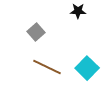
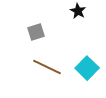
black star: rotated 28 degrees clockwise
gray square: rotated 24 degrees clockwise
